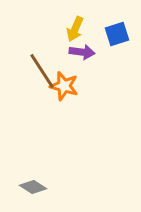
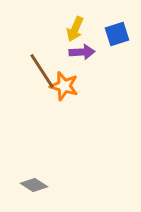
purple arrow: rotated 10 degrees counterclockwise
gray diamond: moved 1 px right, 2 px up
